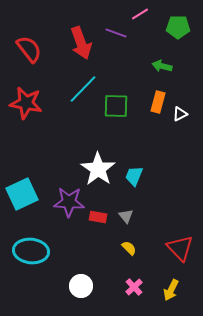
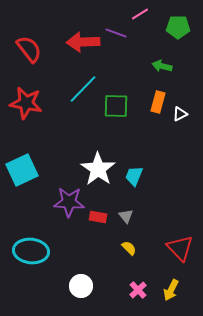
red arrow: moved 2 px right, 1 px up; rotated 108 degrees clockwise
cyan square: moved 24 px up
pink cross: moved 4 px right, 3 px down
